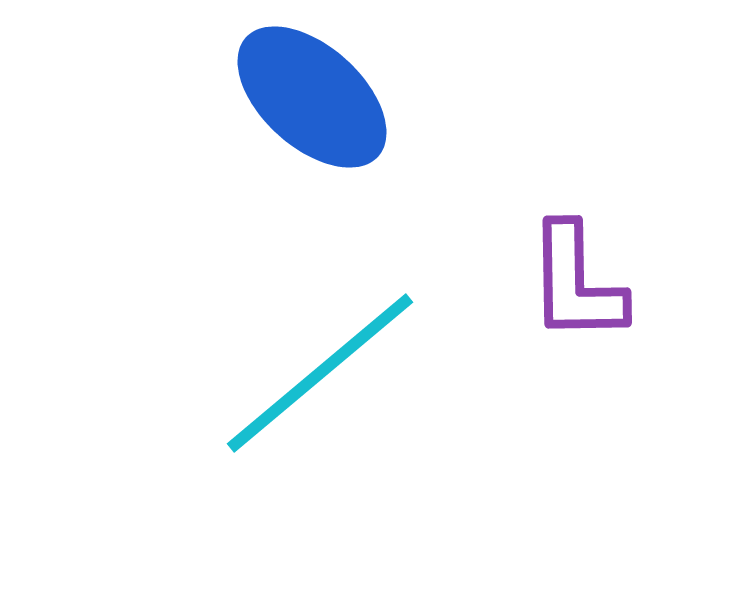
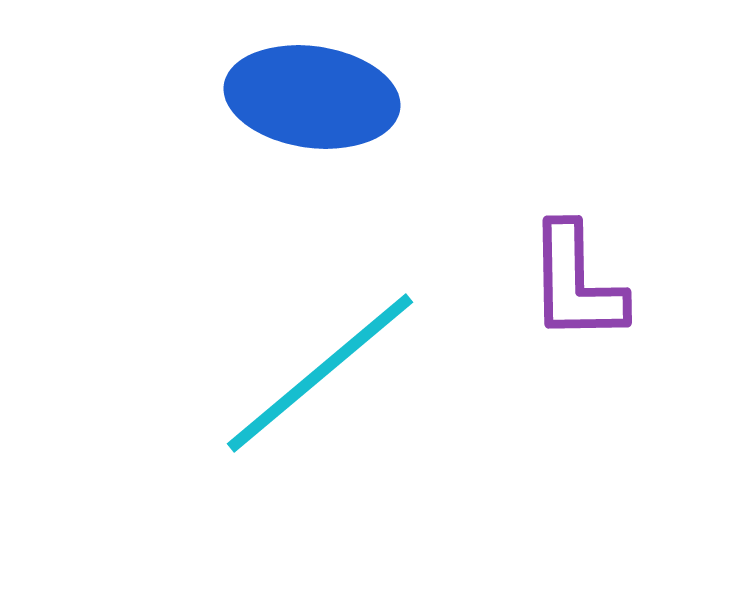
blue ellipse: rotated 34 degrees counterclockwise
